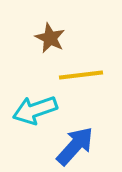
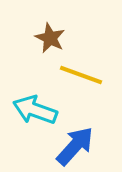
yellow line: rotated 27 degrees clockwise
cyan arrow: rotated 39 degrees clockwise
